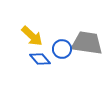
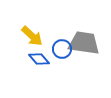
gray trapezoid: moved 3 px left
blue diamond: moved 1 px left
